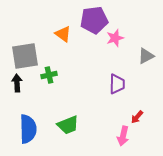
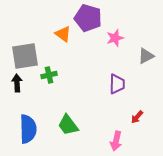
purple pentagon: moved 6 px left, 2 px up; rotated 24 degrees clockwise
green trapezoid: rotated 75 degrees clockwise
pink arrow: moved 7 px left, 5 px down
